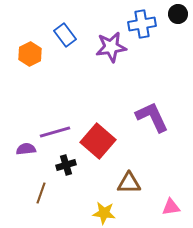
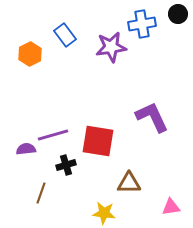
purple line: moved 2 px left, 3 px down
red square: rotated 32 degrees counterclockwise
